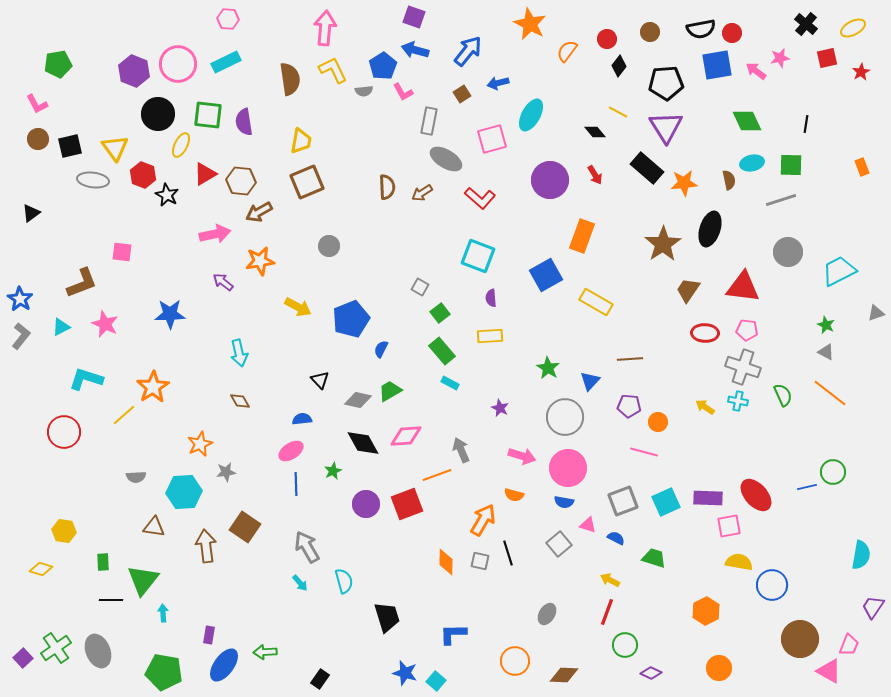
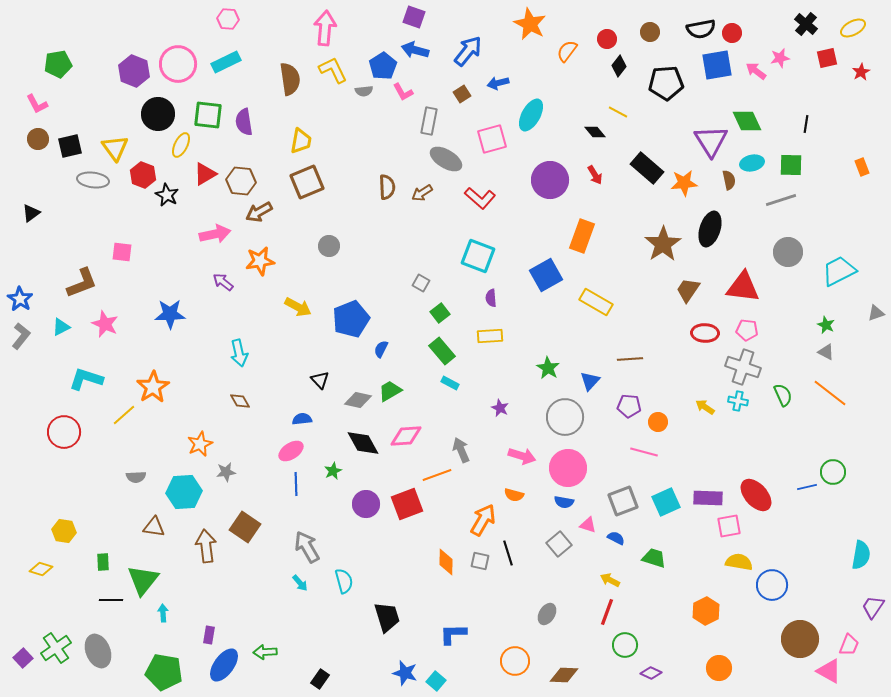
purple triangle at (666, 127): moved 45 px right, 14 px down
gray square at (420, 287): moved 1 px right, 4 px up
